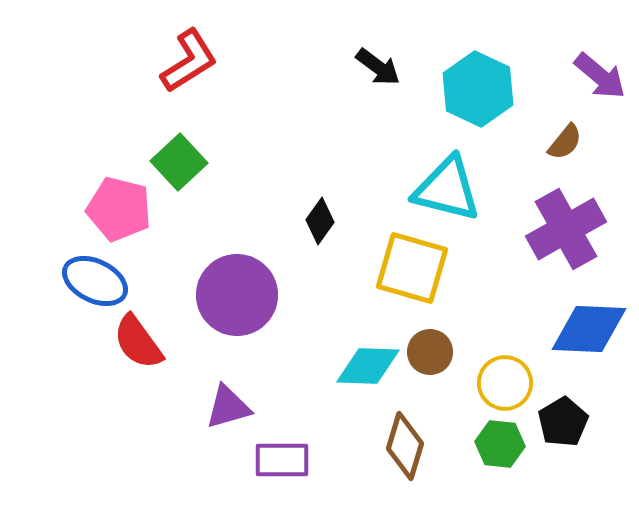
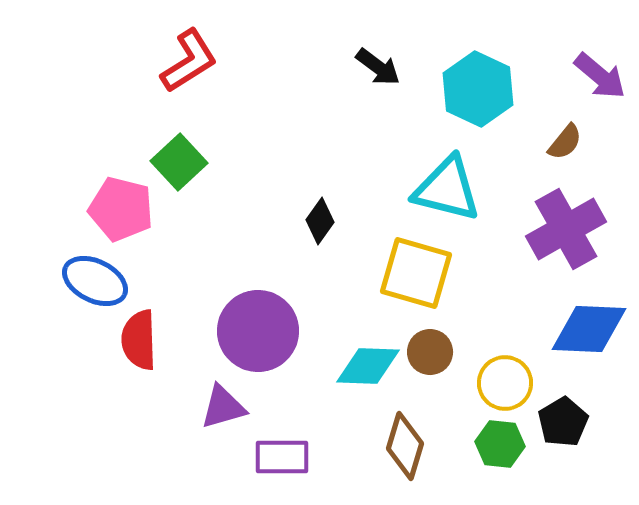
pink pentagon: moved 2 px right
yellow square: moved 4 px right, 5 px down
purple circle: moved 21 px right, 36 px down
red semicircle: moved 1 px right, 2 px up; rotated 34 degrees clockwise
purple triangle: moved 5 px left
purple rectangle: moved 3 px up
